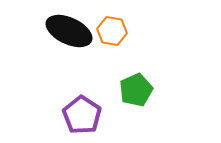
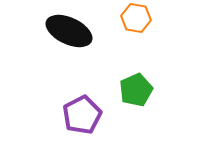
orange hexagon: moved 24 px right, 13 px up
purple pentagon: rotated 12 degrees clockwise
